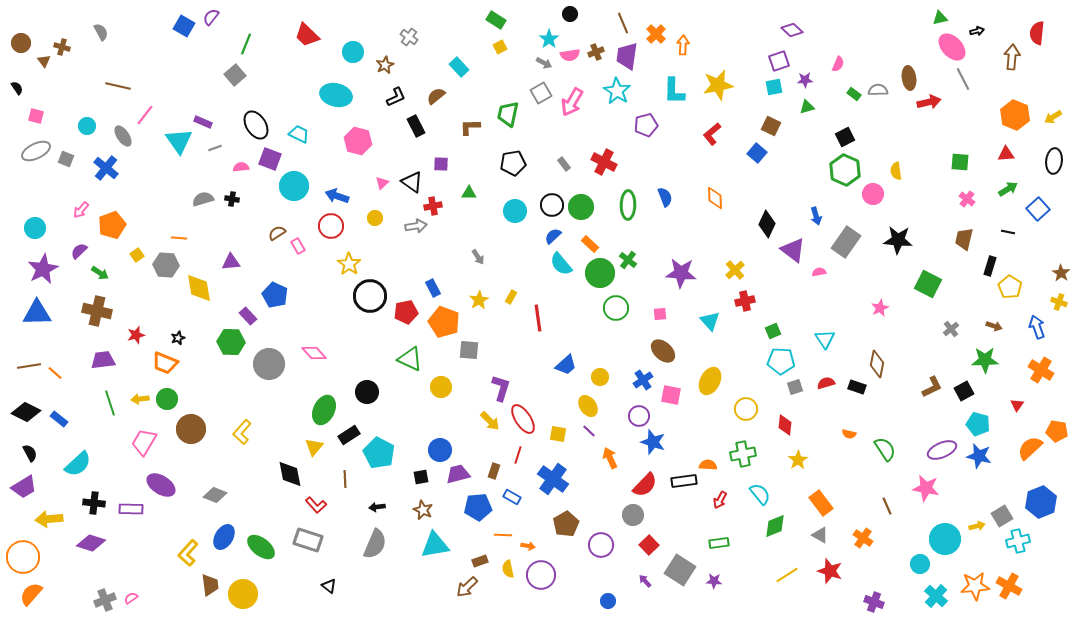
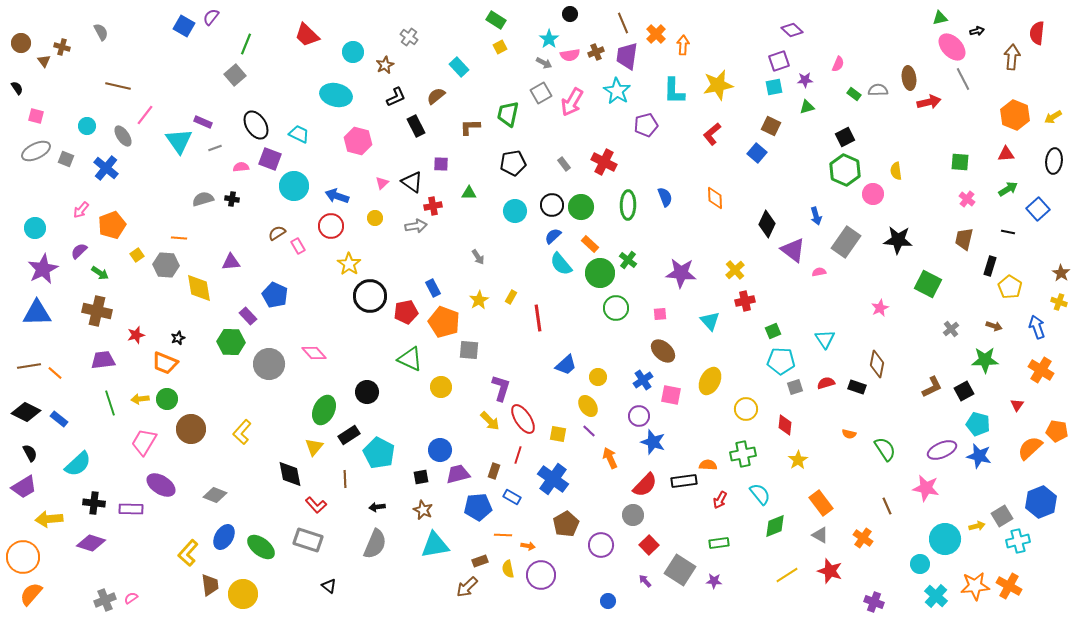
yellow circle at (600, 377): moved 2 px left
